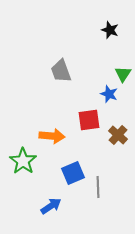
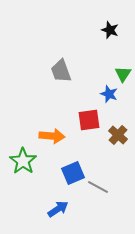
gray line: rotated 60 degrees counterclockwise
blue arrow: moved 7 px right, 3 px down
